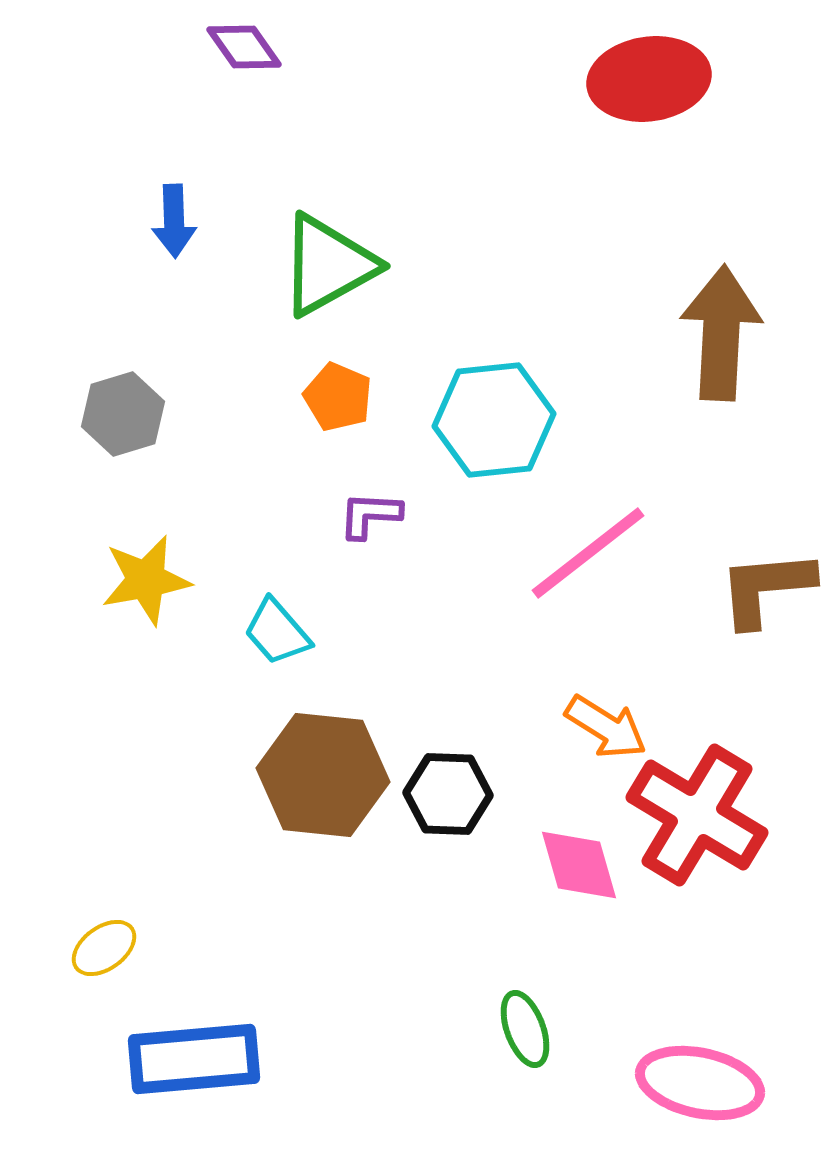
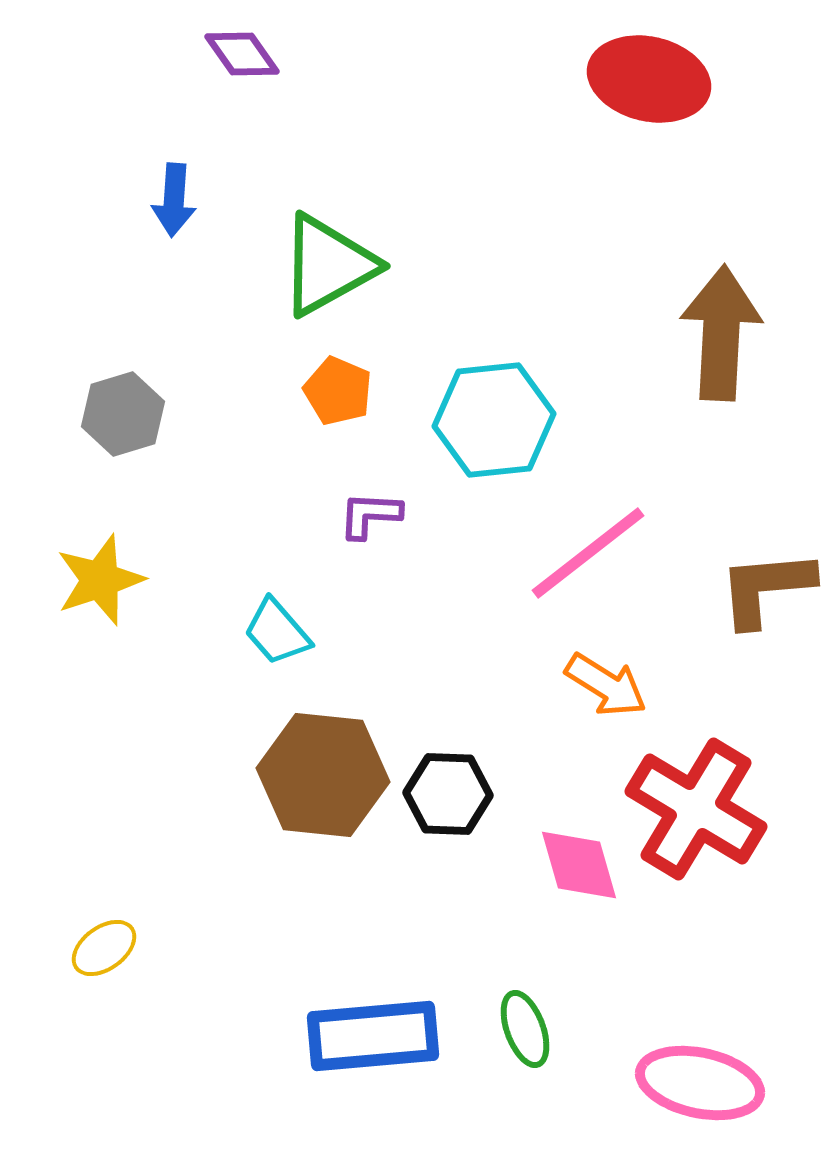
purple diamond: moved 2 px left, 7 px down
red ellipse: rotated 21 degrees clockwise
blue arrow: moved 21 px up; rotated 6 degrees clockwise
orange pentagon: moved 6 px up
yellow star: moved 46 px left; rotated 8 degrees counterclockwise
orange arrow: moved 42 px up
red cross: moved 1 px left, 6 px up
blue rectangle: moved 179 px right, 23 px up
